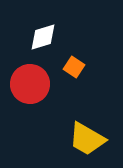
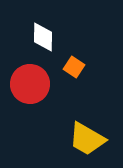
white diamond: rotated 72 degrees counterclockwise
